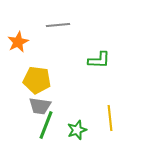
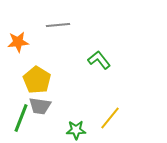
orange star: rotated 20 degrees clockwise
green L-shape: rotated 130 degrees counterclockwise
yellow pentagon: rotated 24 degrees clockwise
yellow line: rotated 45 degrees clockwise
green line: moved 25 px left, 7 px up
green star: moved 1 px left; rotated 18 degrees clockwise
